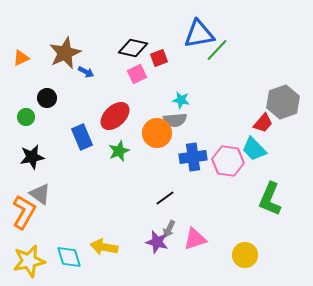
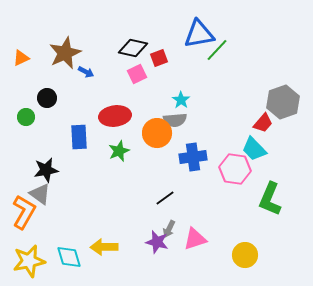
cyan star: rotated 24 degrees clockwise
red ellipse: rotated 36 degrees clockwise
blue rectangle: moved 3 px left; rotated 20 degrees clockwise
black star: moved 14 px right, 13 px down
pink hexagon: moved 7 px right, 8 px down
yellow arrow: rotated 12 degrees counterclockwise
